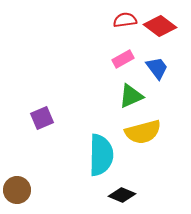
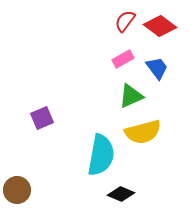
red semicircle: moved 1 px down; rotated 45 degrees counterclockwise
cyan semicircle: rotated 9 degrees clockwise
black diamond: moved 1 px left, 1 px up
